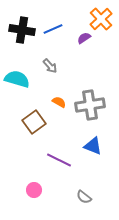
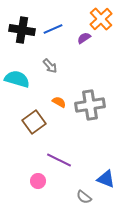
blue triangle: moved 13 px right, 33 px down
pink circle: moved 4 px right, 9 px up
